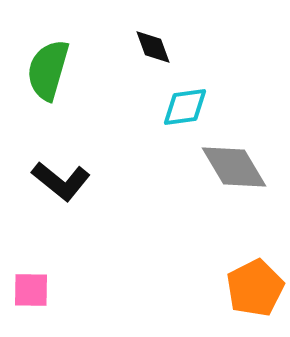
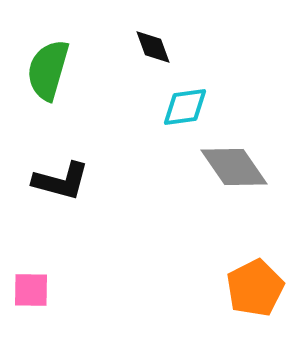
gray diamond: rotated 4 degrees counterclockwise
black L-shape: rotated 24 degrees counterclockwise
